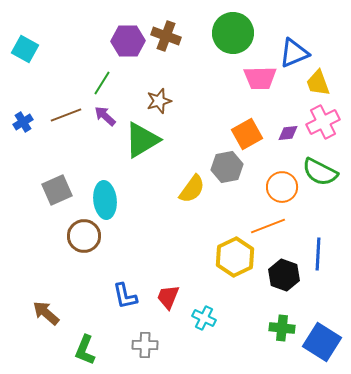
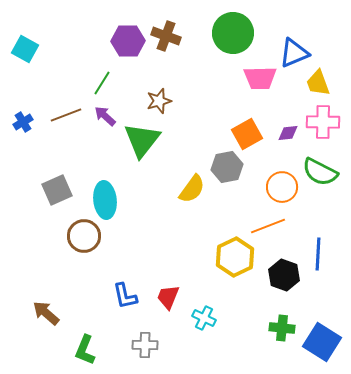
pink cross: rotated 28 degrees clockwise
green triangle: rotated 21 degrees counterclockwise
